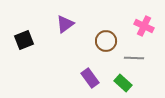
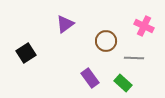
black square: moved 2 px right, 13 px down; rotated 12 degrees counterclockwise
